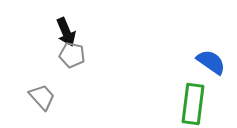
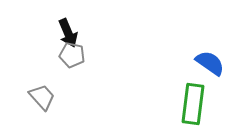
black arrow: moved 2 px right, 1 px down
blue semicircle: moved 1 px left, 1 px down
